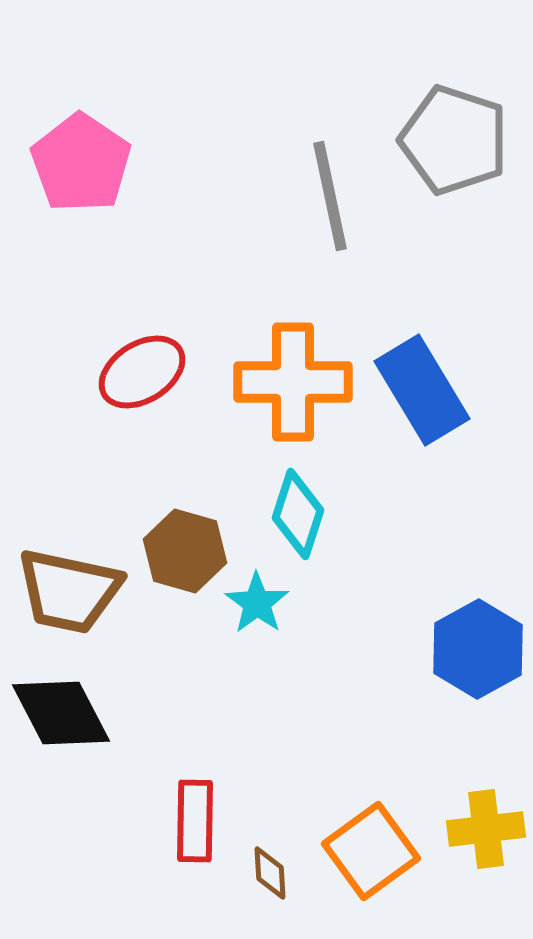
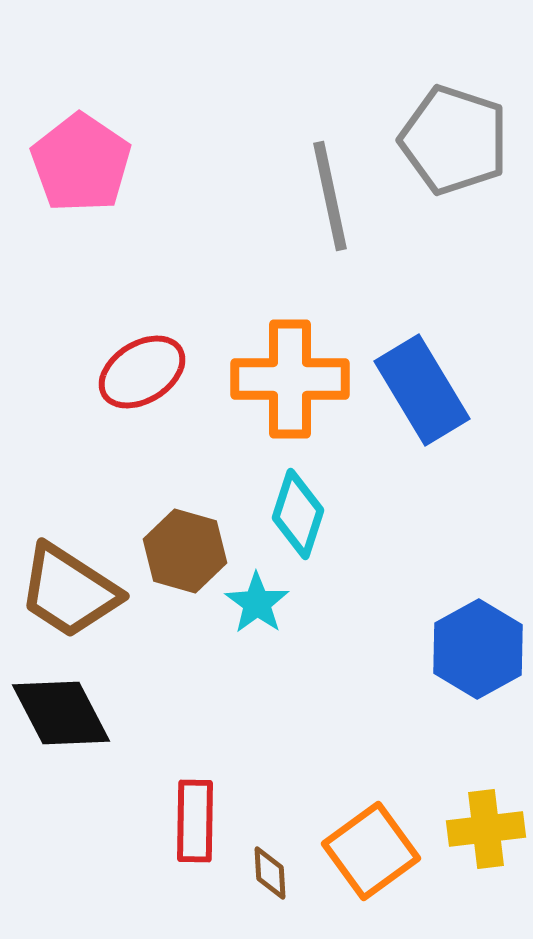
orange cross: moved 3 px left, 3 px up
brown trapezoid: rotated 21 degrees clockwise
